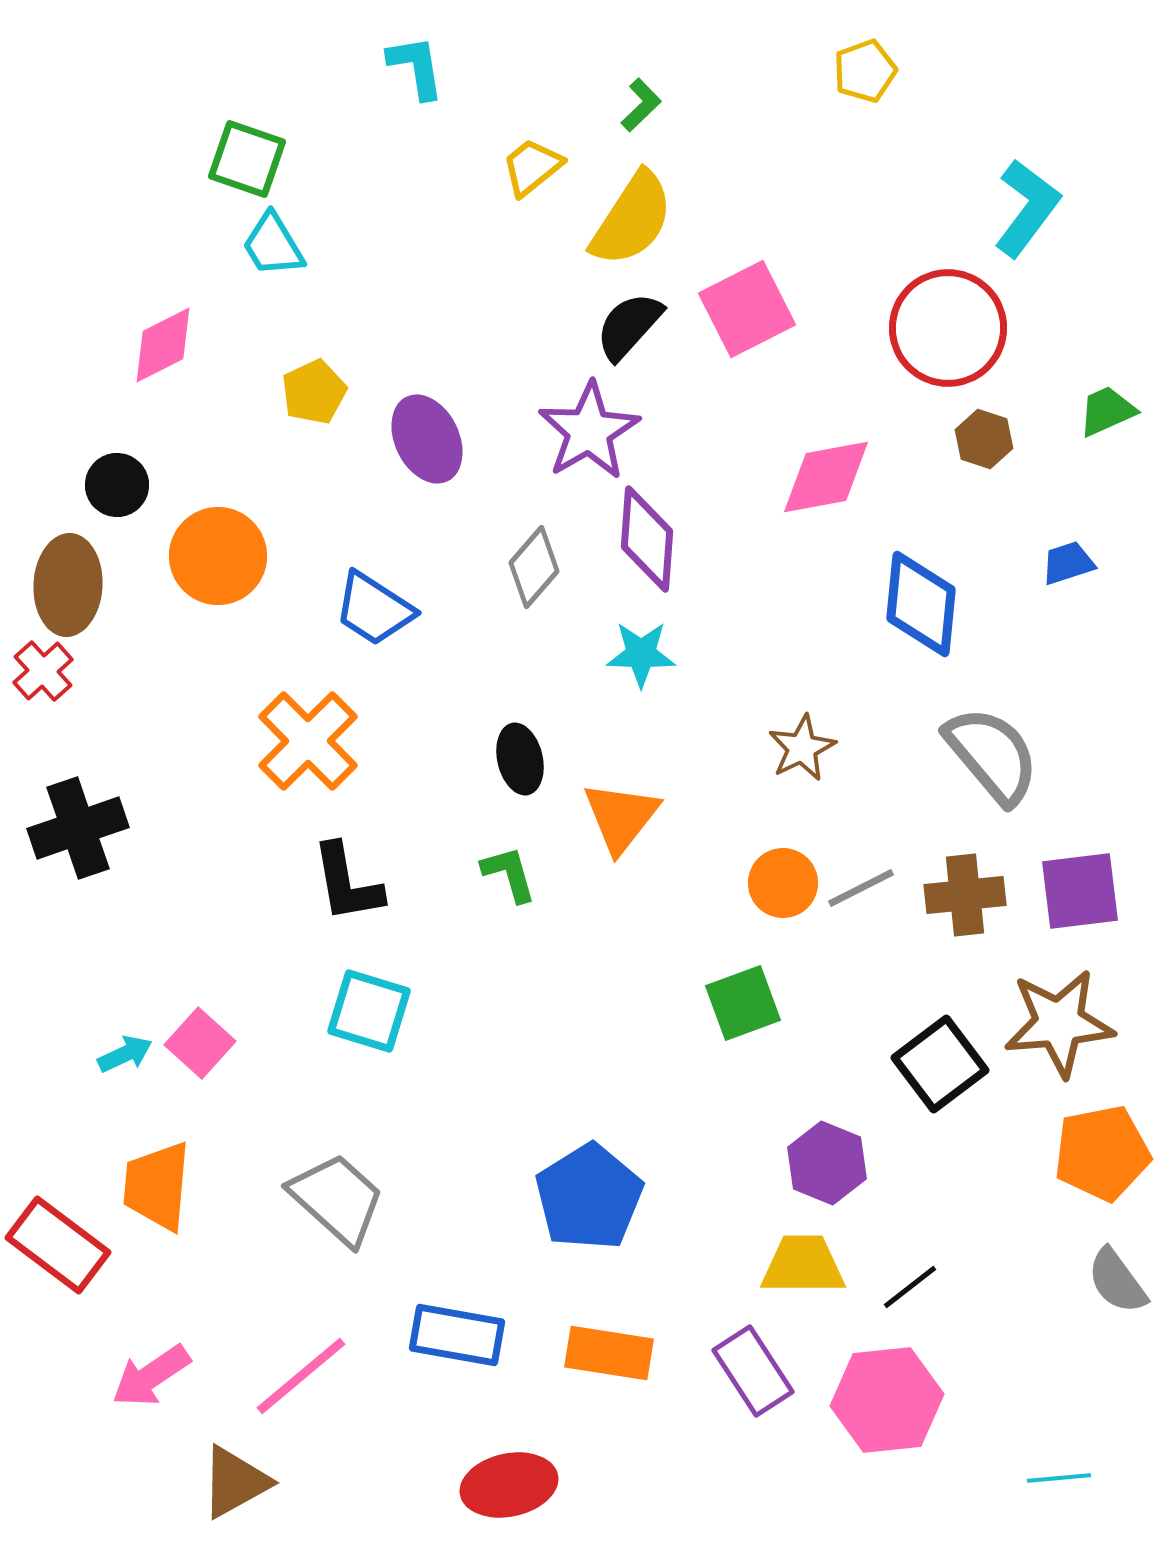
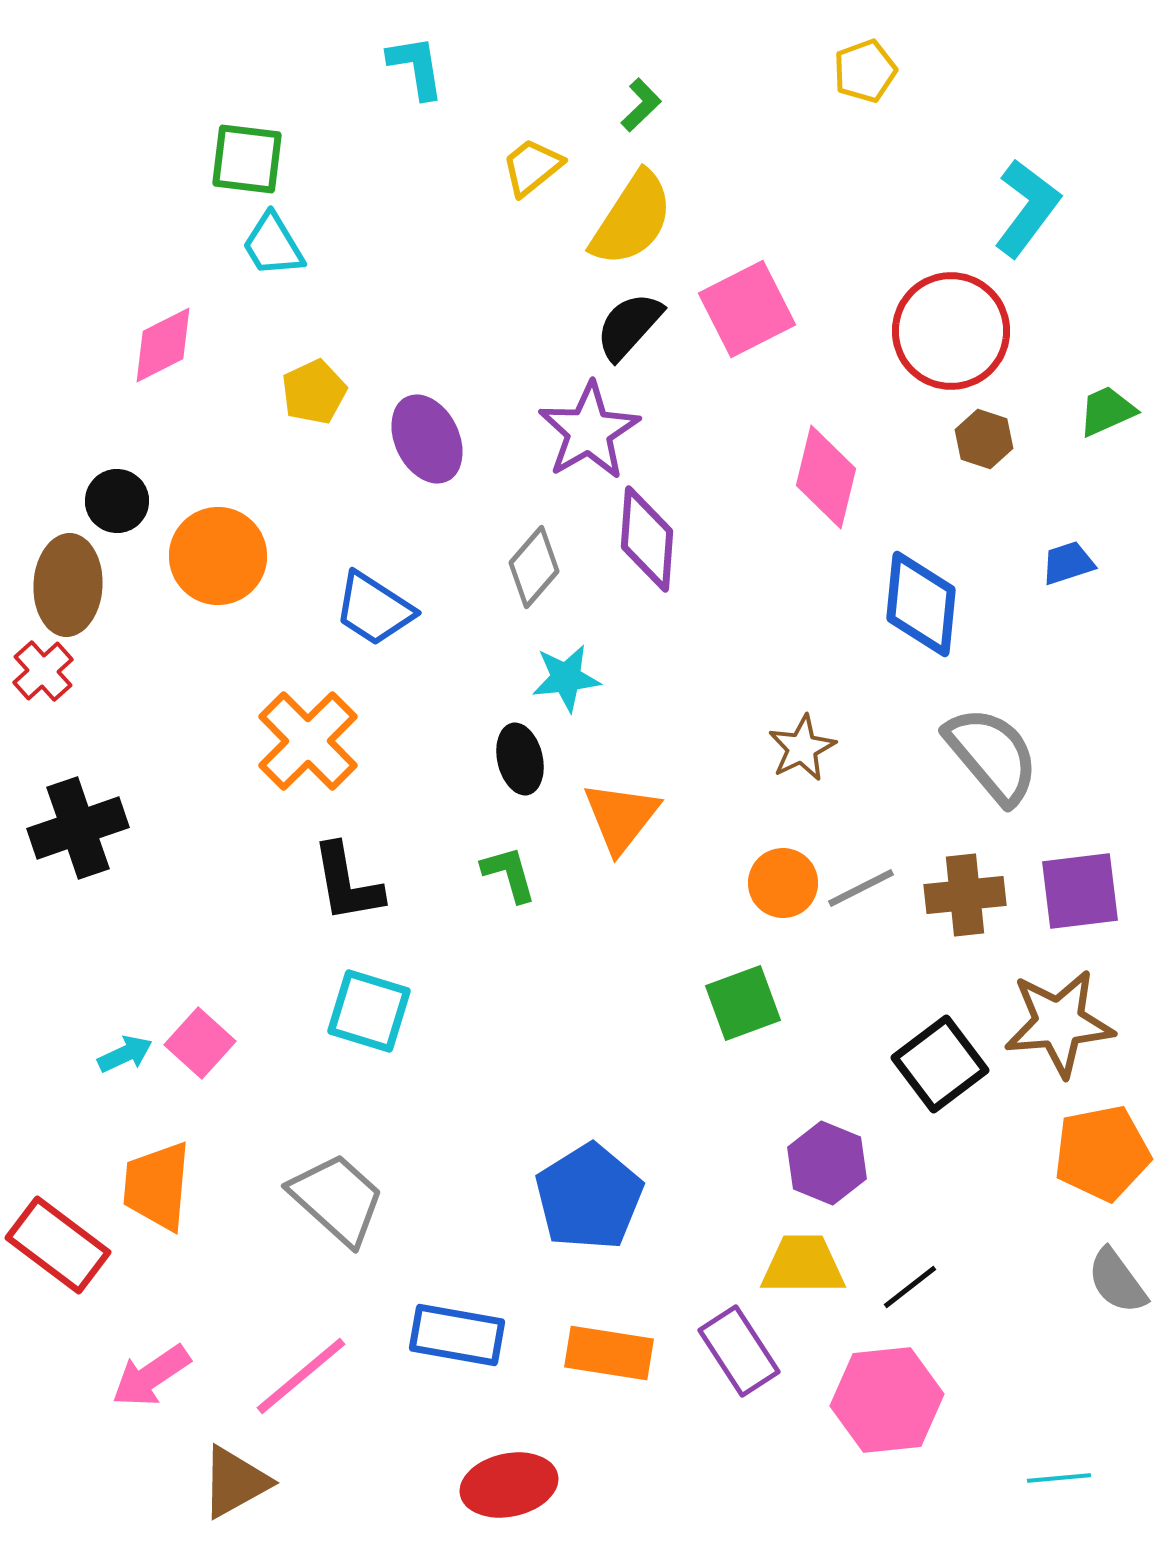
green square at (247, 159): rotated 12 degrees counterclockwise
red circle at (948, 328): moved 3 px right, 3 px down
pink diamond at (826, 477): rotated 66 degrees counterclockwise
black circle at (117, 485): moved 16 px down
cyan star at (641, 654): moved 75 px left, 24 px down; rotated 8 degrees counterclockwise
purple rectangle at (753, 1371): moved 14 px left, 20 px up
